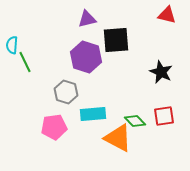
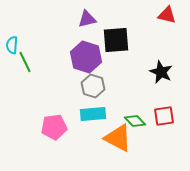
gray hexagon: moved 27 px right, 6 px up
